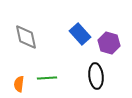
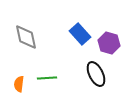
black ellipse: moved 2 px up; rotated 20 degrees counterclockwise
